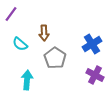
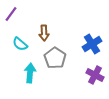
cyan arrow: moved 3 px right, 7 px up
